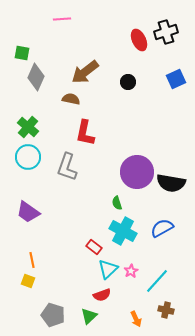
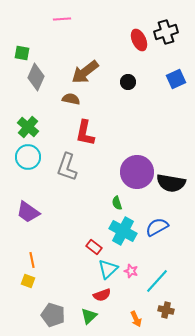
blue semicircle: moved 5 px left, 1 px up
pink star: rotated 24 degrees counterclockwise
